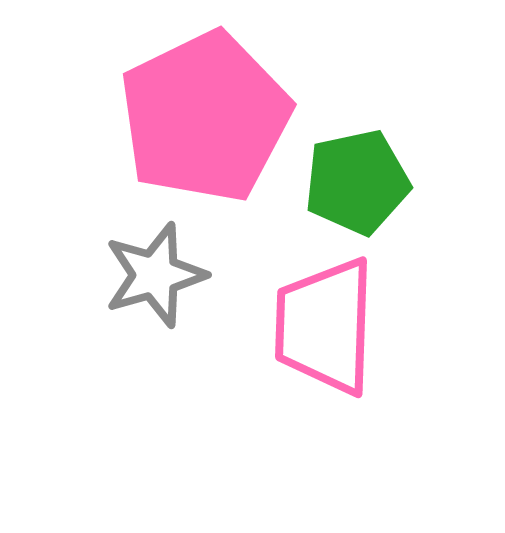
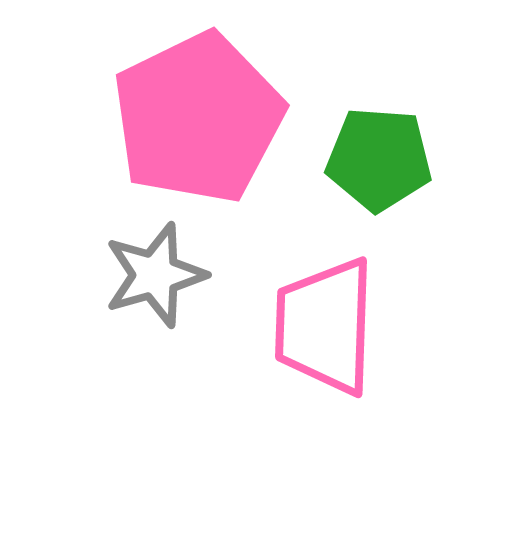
pink pentagon: moved 7 px left, 1 px down
green pentagon: moved 22 px right, 23 px up; rotated 16 degrees clockwise
